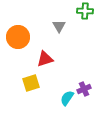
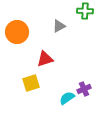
gray triangle: rotated 32 degrees clockwise
orange circle: moved 1 px left, 5 px up
cyan semicircle: rotated 21 degrees clockwise
